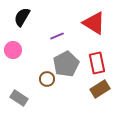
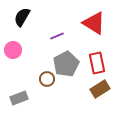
gray rectangle: rotated 54 degrees counterclockwise
